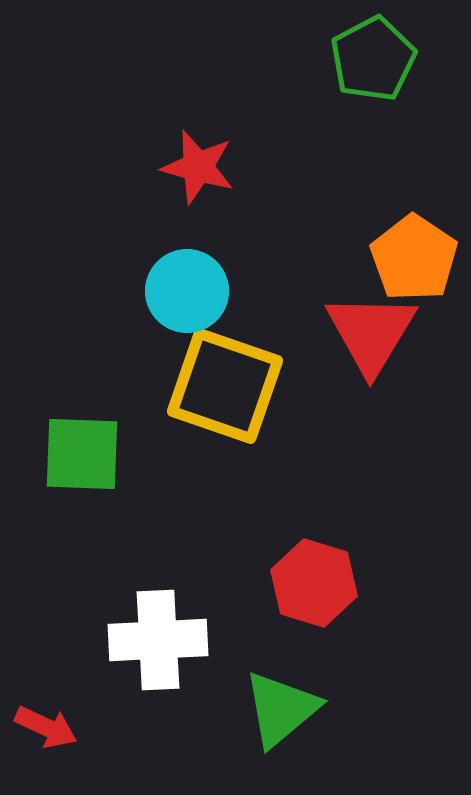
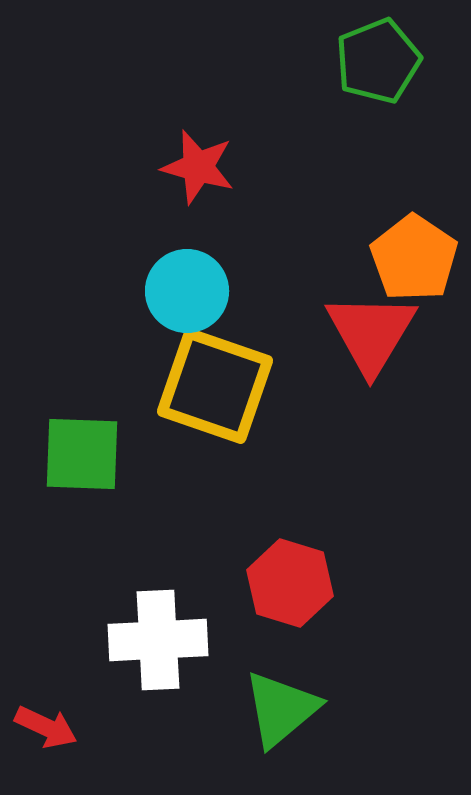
green pentagon: moved 5 px right, 2 px down; rotated 6 degrees clockwise
yellow square: moved 10 px left
red hexagon: moved 24 px left
